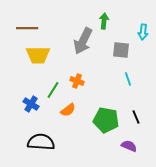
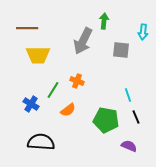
cyan line: moved 16 px down
